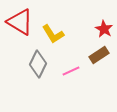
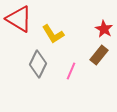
red triangle: moved 1 px left, 3 px up
brown rectangle: rotated 18 degrees counterclockwise
pink line: rotated 42 degrees counterclockwise
